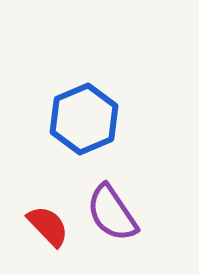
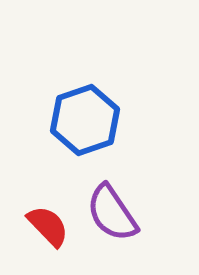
blue hexagon: moved 1 px right, 1 px down; rotated 4 degrees clockwise
